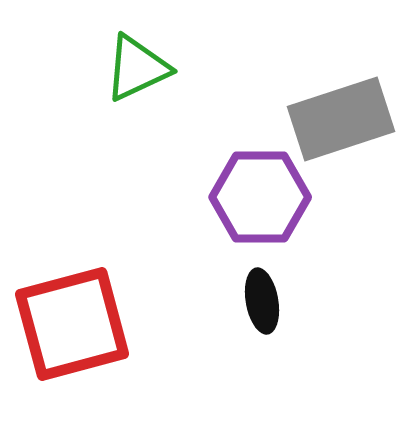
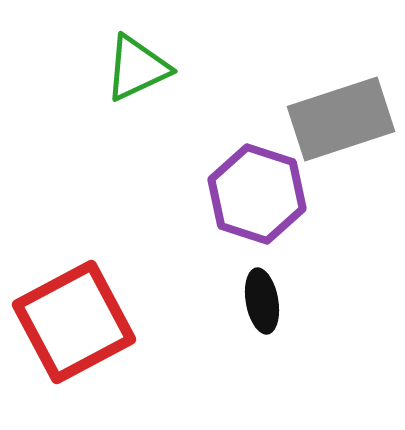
purple hexagon: moved 3 px left, 3 px up; rotated 18 degrees clockwise
red square: moved 2 px right, 2 px up; rotated 13 degrees counterclockwise
